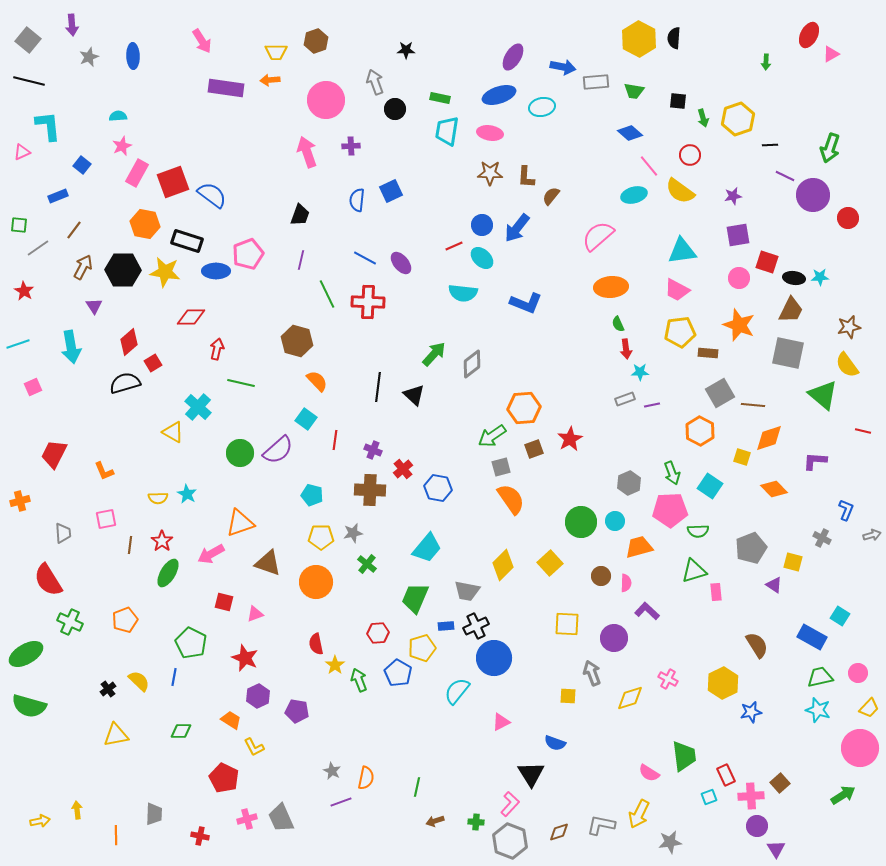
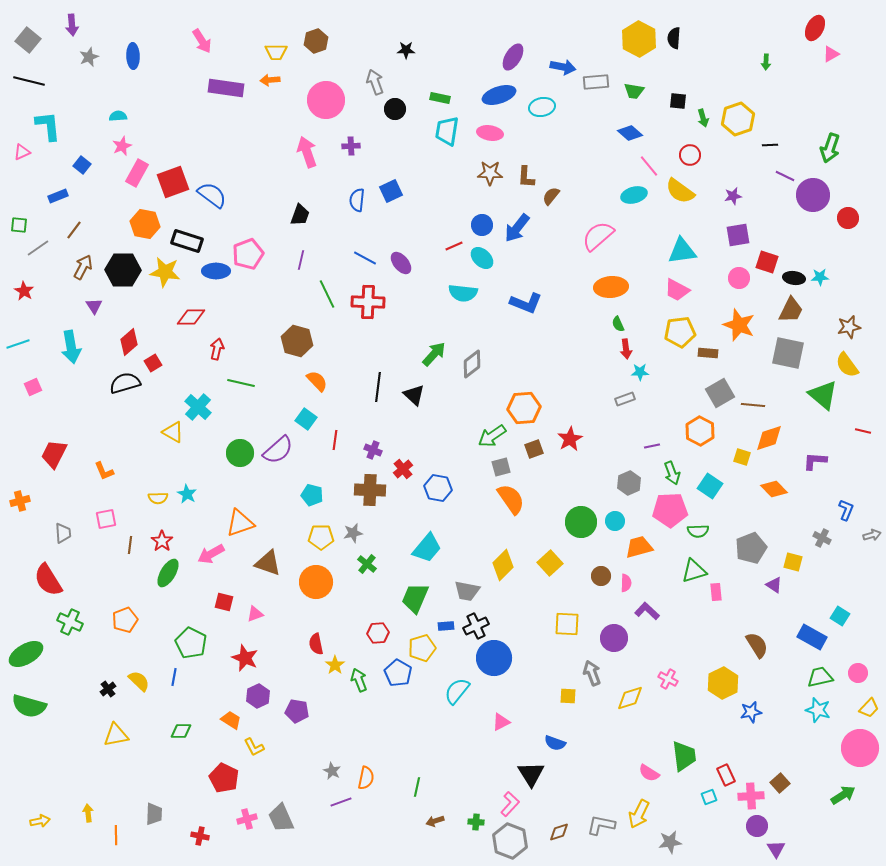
red ellipse at (809, 35): moved 6 px right, 7 px up
purple line at (652, 405): moved 41 px down
yellow arrow at (77, 810): moved 11 px right, 3 px down
